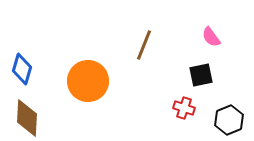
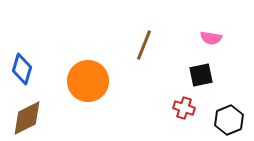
pink semicircle: moved 1 px down; rotated 45 degrees counterclockwise
brown diamond: rotated 60 degrees clockwise
